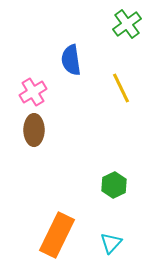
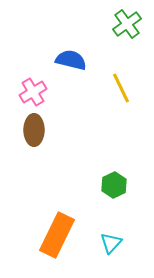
blue semicircle: rotated 112 degrees clockwise
